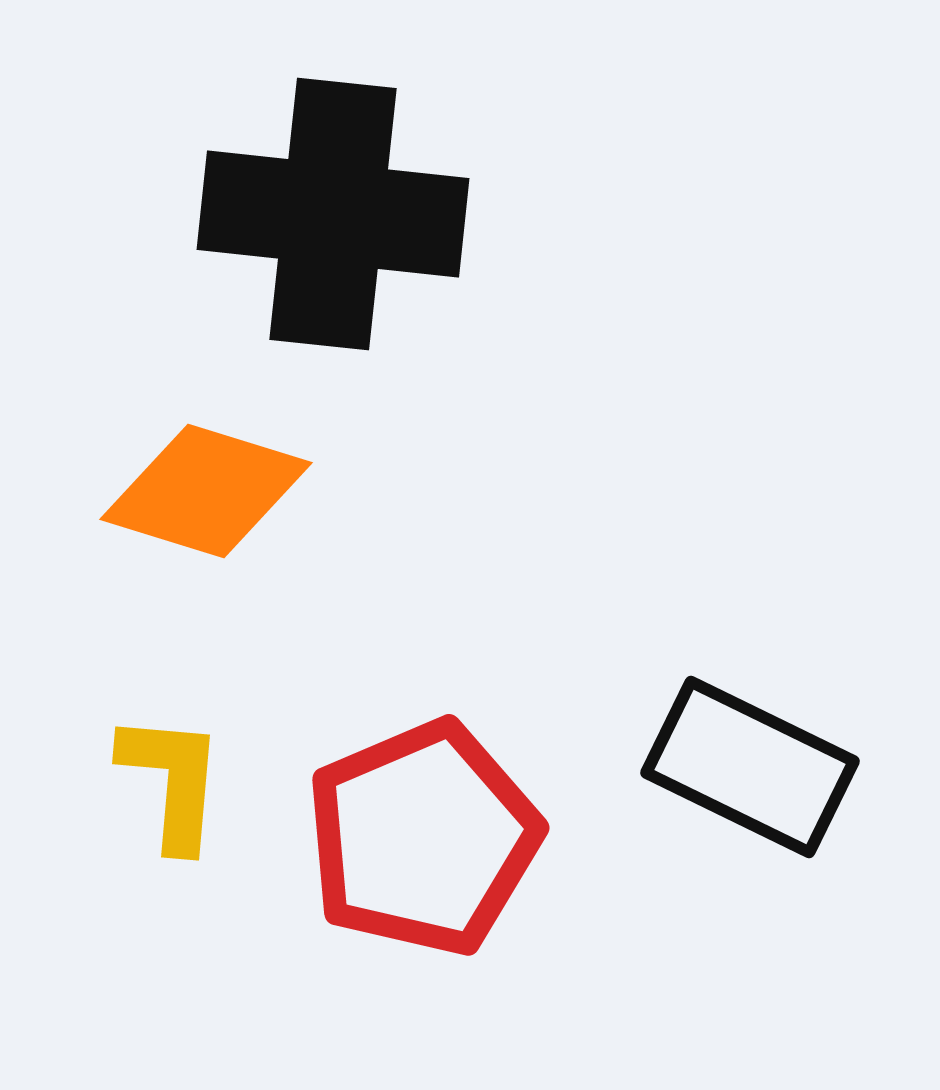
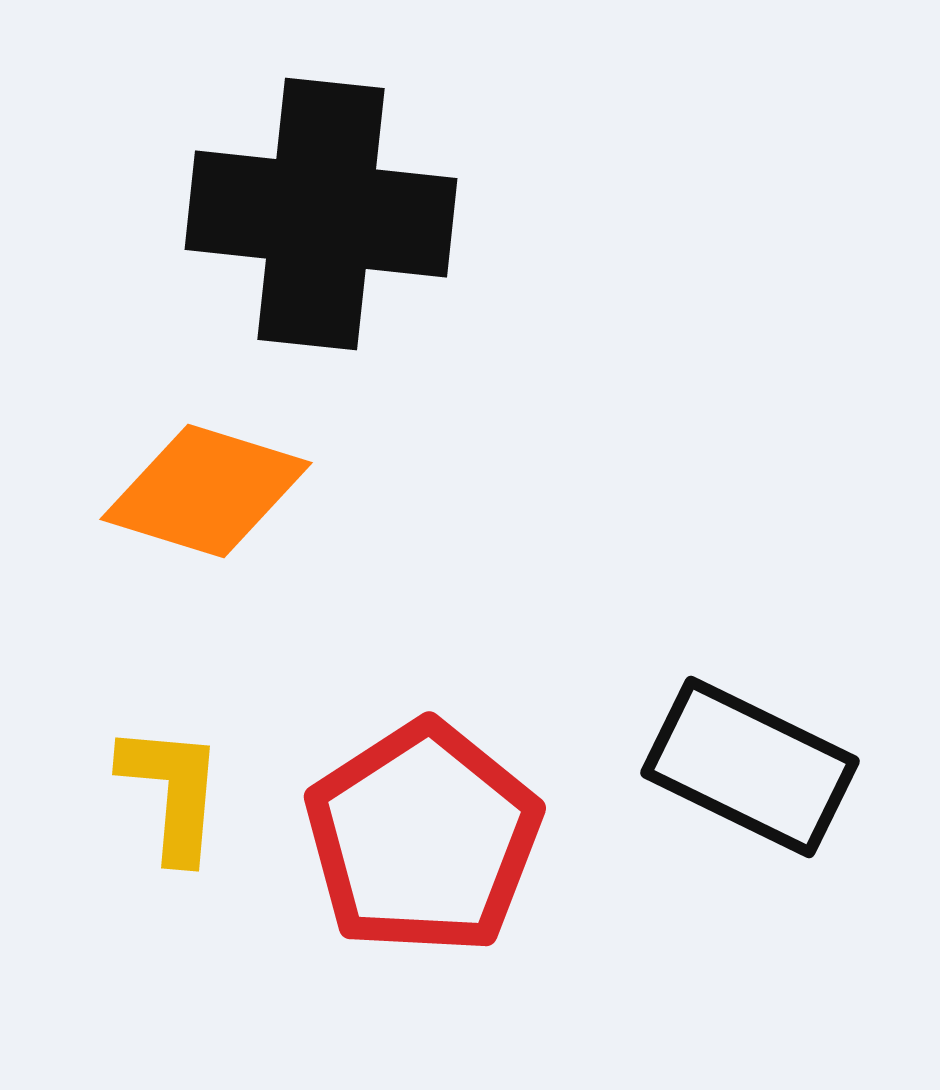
black cross: moved 12 px left
yellow L-shape: moved 11 px down
red pentagon: rotated 10 degrees counterclockwise
